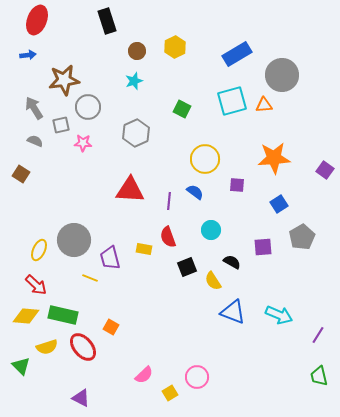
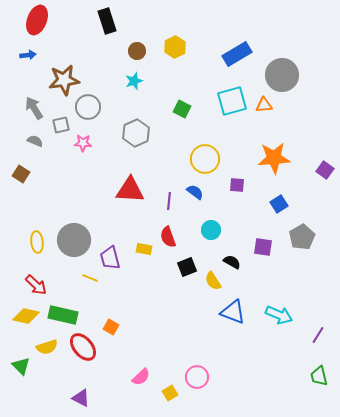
purple square at (263, 247): rotated 12 degrees clockwise
yellow ellipse at (39, 250): moved 2 px left, 8 px up; rotated 30 degrees counterclockwise
yellow diamond at (26, 316): rotated 8 degrees clockwise
pink semicircle at (144, 375): moved 3 px left, 2 px down
